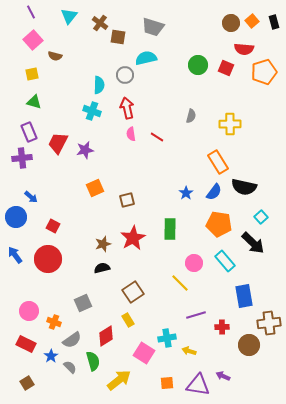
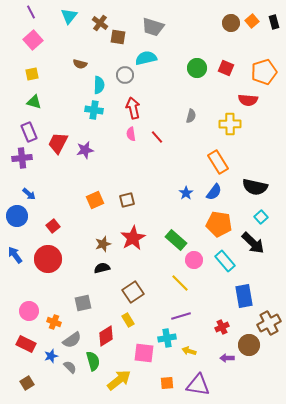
red semicircle at (244, 49): moved 4 px right, 51 px down
brown semicircle at (55, 56): moved 25 px right, 8 px down
green circle at (198, 65): moved 1 px left, 3 px down
red arrow at (127, 108): moved 6 px right
cyan cross at (92, 111): moved 2 px right, 1 px up; rotated 12 degrees counterclockwise
red line at (157, 137): rotated 16 degrees clockwise
black semicircle at (244, 187): moved 11 px right
orange square at (95, 188): moved 12 px down
blue arrow at (31, 197): moved 2 px left, 3 px up
blue circle at (16, 217): moved 1 px right, 1 px up
red square at (53, 226): rotated 24 degrees clockwise
green rectangle at (170, 229): moved 6 px right, 11 px down; rotated 50 degrees counterclockwise
pink circle at (194, 263): moved 3 px up
gray square at (83, 303): rotated 12 degrees clockwise
purple line at (196, 315): moved 15 px left, 1 px down
brown cross at (269, 323): rotated 20 degrees counterclockwise
red cross at (222, 327): rotated 24 degrees counterclockwise
pink square at (144, 353): rotated 25 degrees counterclockwise
blue star at (51, 356): rotated 16 degrees clockwise
purple arrow at (223, 376): moved 4 px right, 18 px up; rotated 24 degrees counterclockwise
